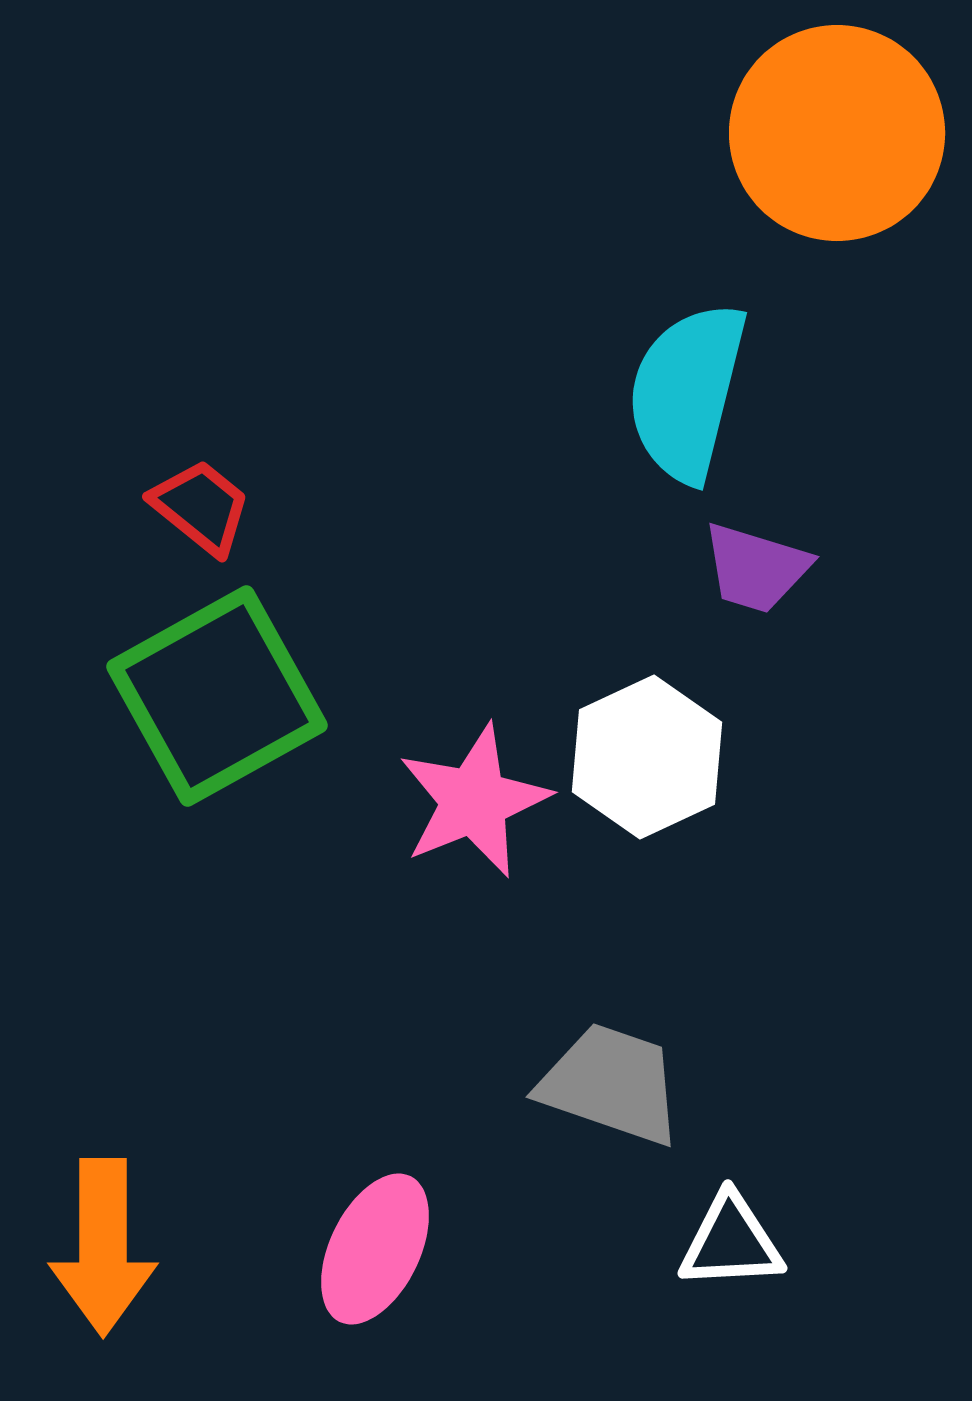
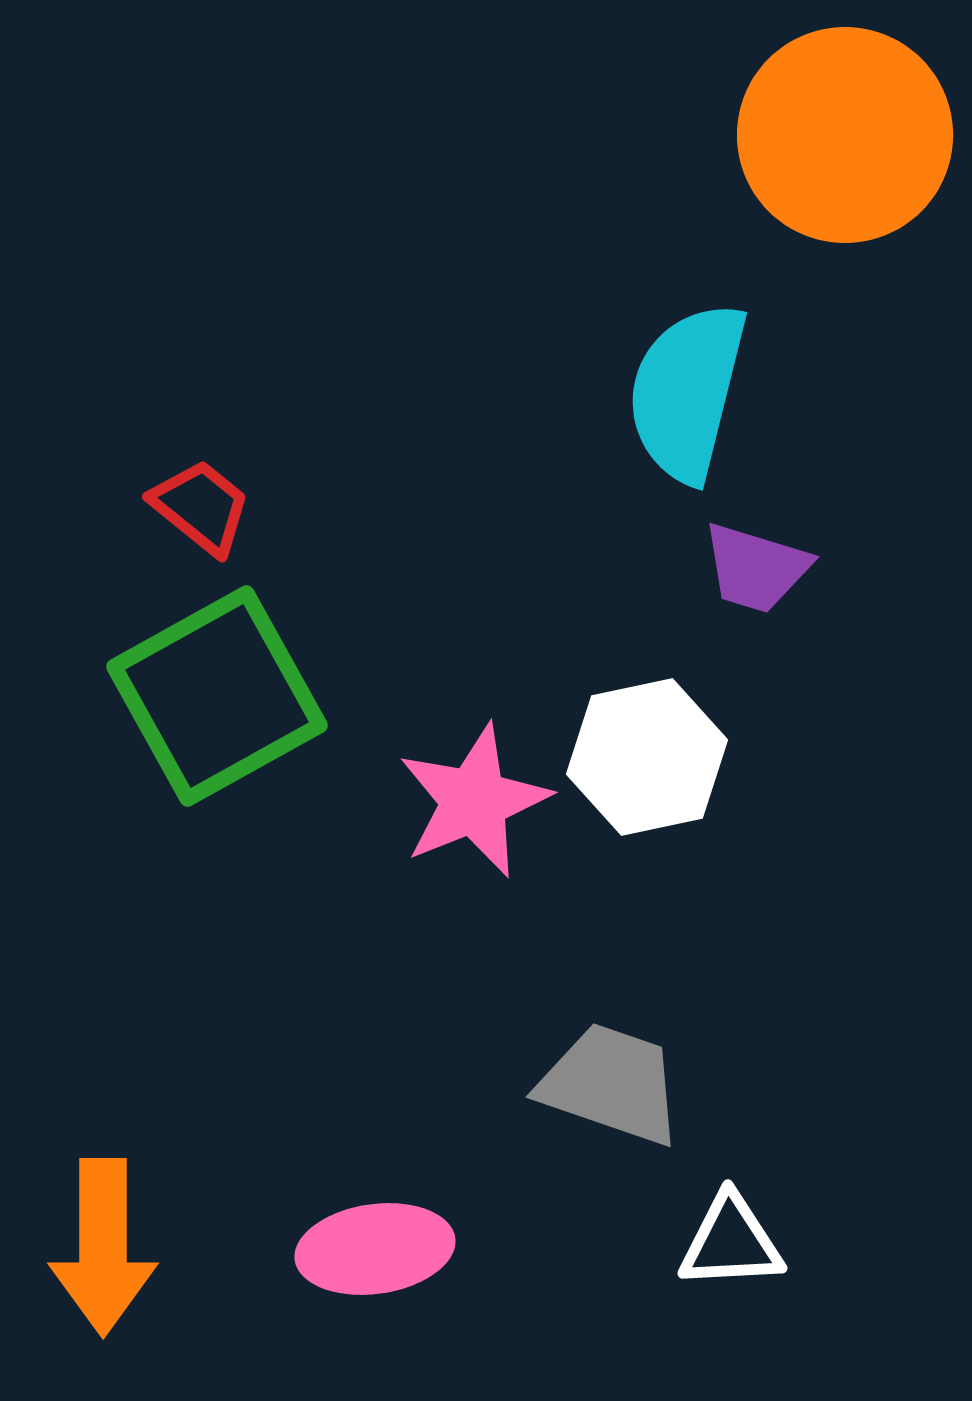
orange circle: moved 8 px right, 2 px down
white hexagon: rotated 13 degrees clockwise
pink ellipse: rotated 56 degrees clockwise
